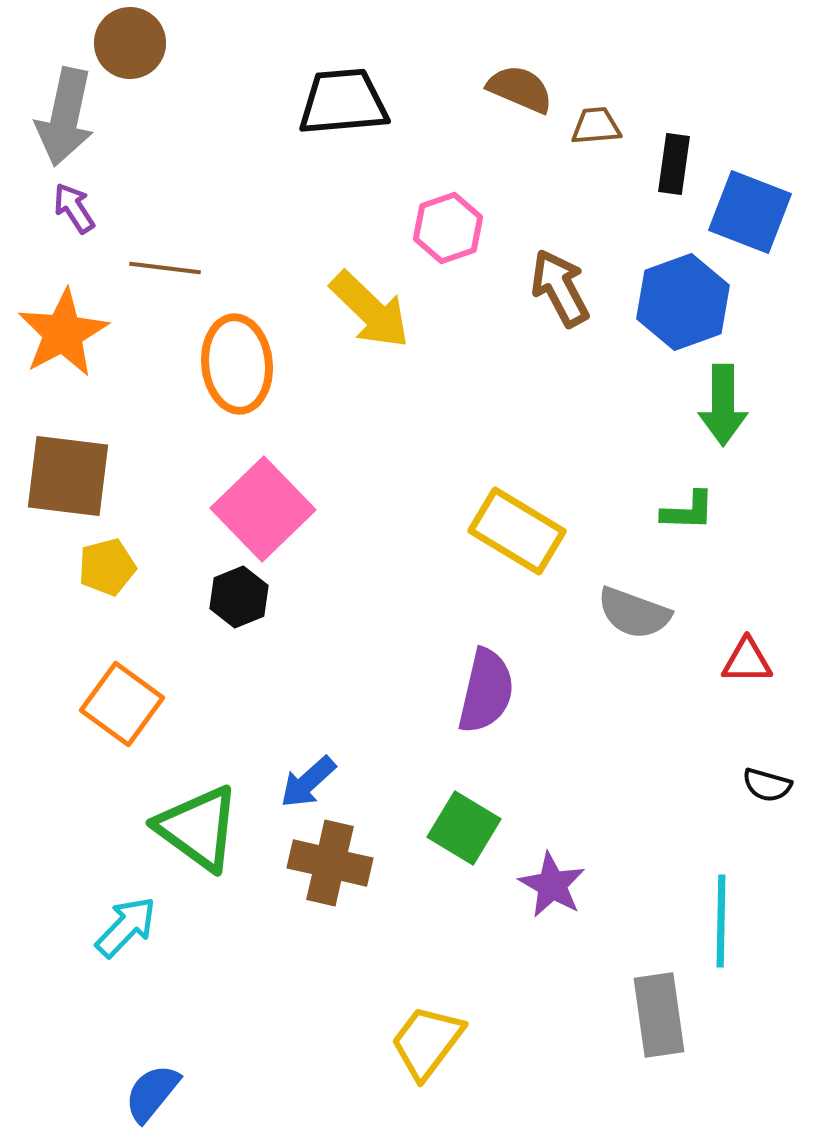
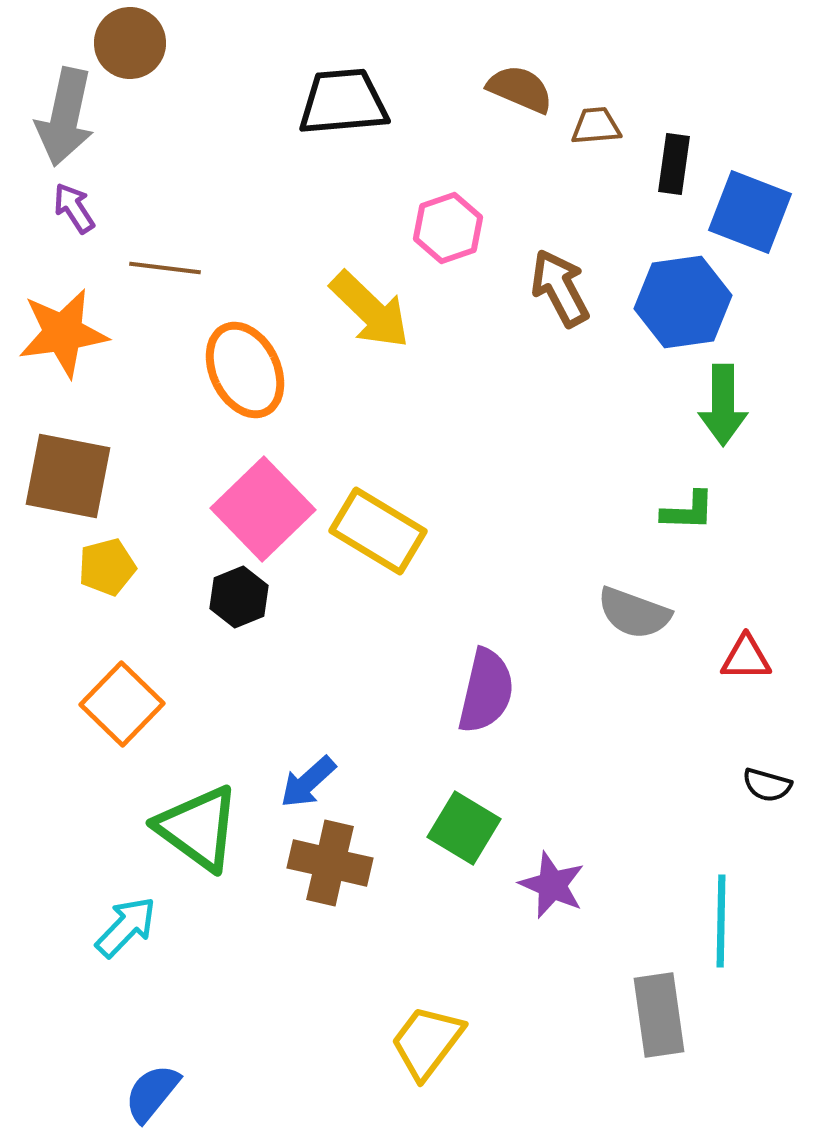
blue hexagon: rotated 12 degrees clockwise
orange star: rotated 20 degrees clockwise
orange ellipse: moved 8 px right, 6 px down; rotated 20 degrees counterclockwise
brown square: rotated 4 degrees clockwise
yellow rectangle: moved 139 px left
red triangle: moved 1 px left, 3 px up
orange square: rotated 8 degrees clockwise
purple star: rotated 6 degrees counterclockwise
